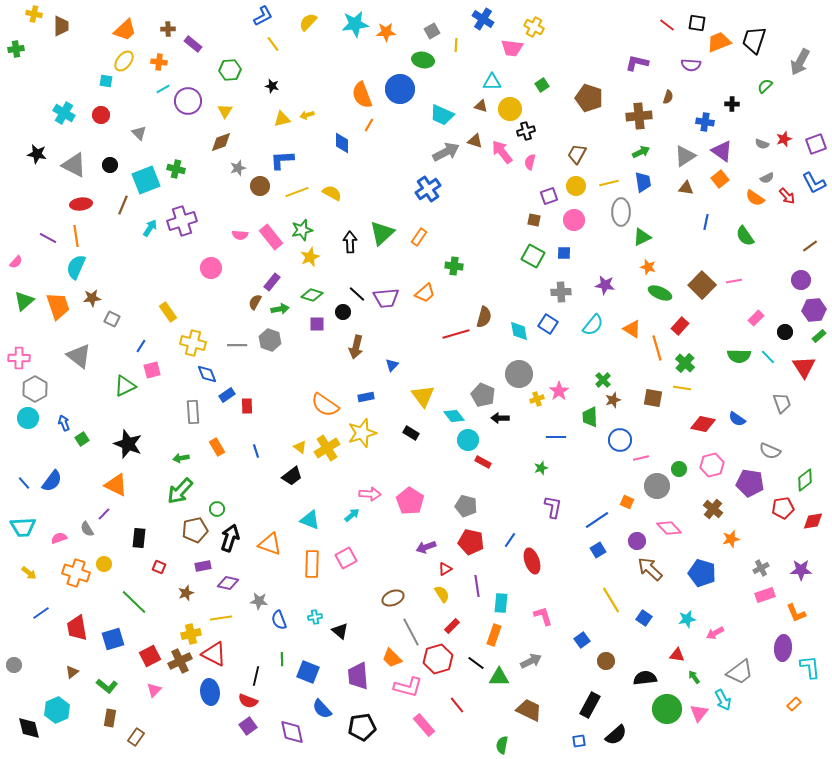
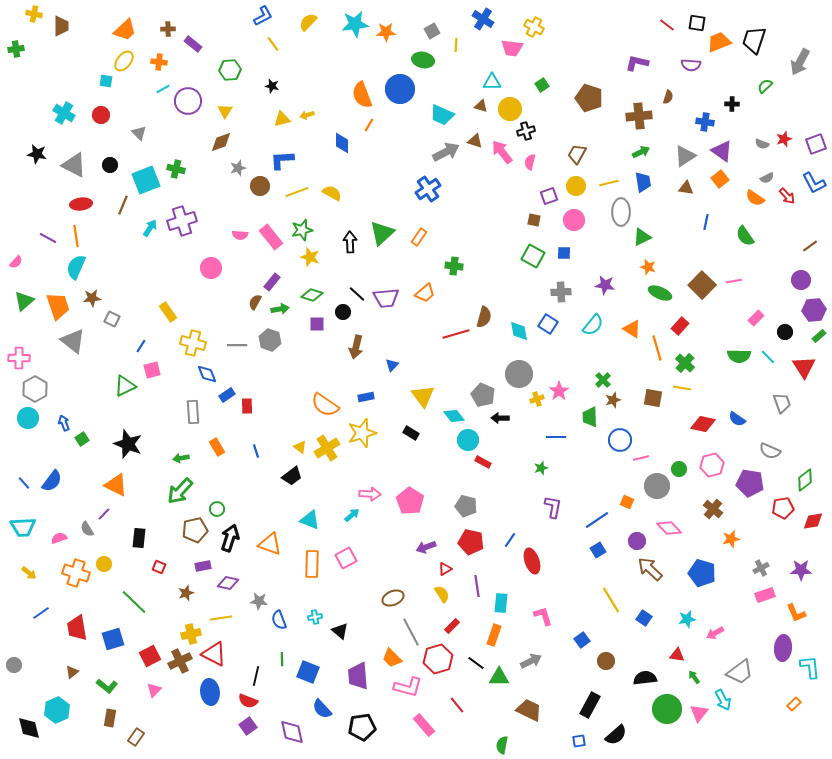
yellow star at (310, 257): rotated 30 degrees counterclockwise
gray triangle at (79, 356): moved 6 px left, 15 px up
